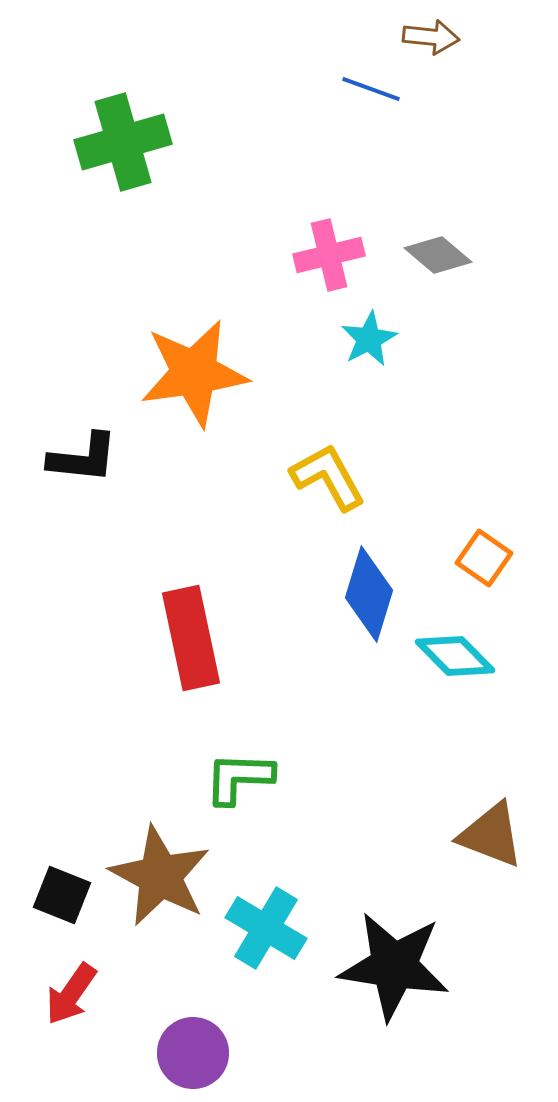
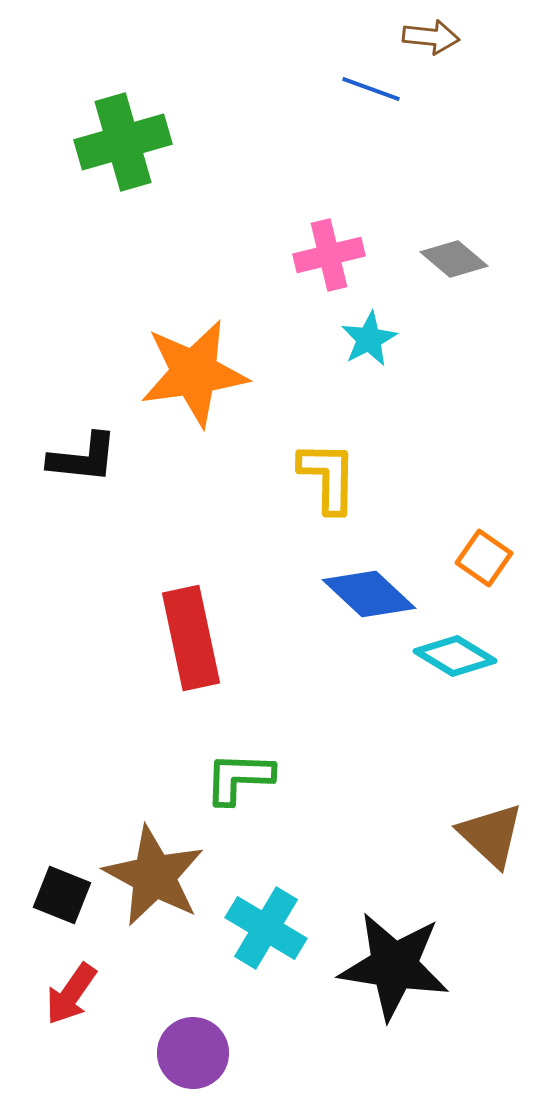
gray diamond: moved 16 px right, 4 px down
yellow L-shape: rotated 30 degrees clockwise
blue diamond: rotated 64 degrees counterclockwise
cyan diamond: rotated 14 degrees counterclockwise
brown triangle: rotated 22 degrees clockwise
brown star: moved 6 px left
